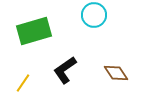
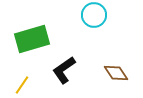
green rectangle: moved 2 px left, 8 px down
black L-shape: moved 1 px left
yellow line: moved 1 px left, 2 px down
